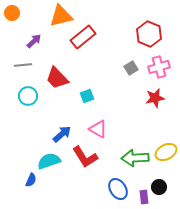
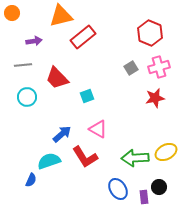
red hexagon: moved 1 px right, 1 px up
purple arrow: rotated 35 degrees clockwise
cyan circle: moved 1 px left, 1 px down
